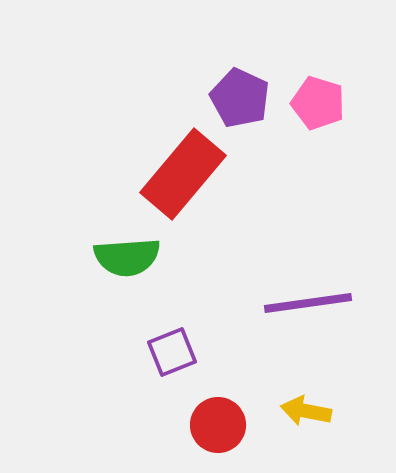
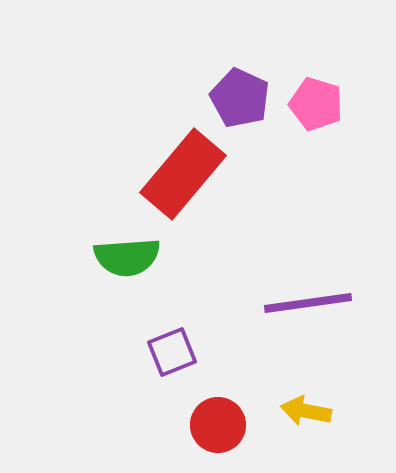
pink pentagon: moved 2 px left, 1 px down
